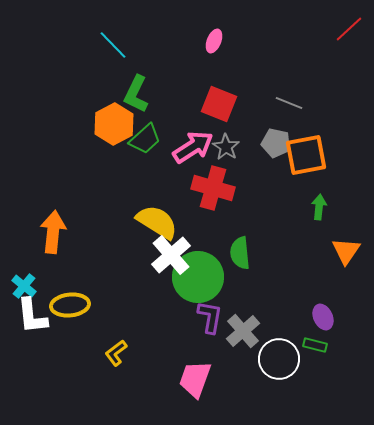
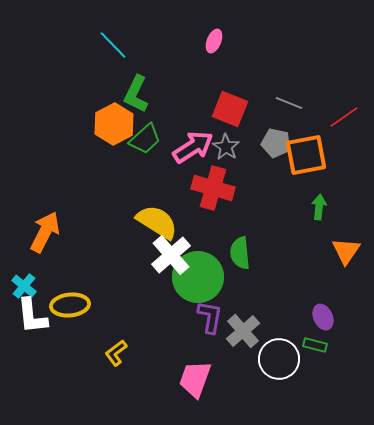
red line: moved 5 px left, 88 px down; rotated 8 degrees clockwise
red square: moved 11 px right, 5 px down
orange arrow: moved 8 px left; rotated 21 degrees clockwise
